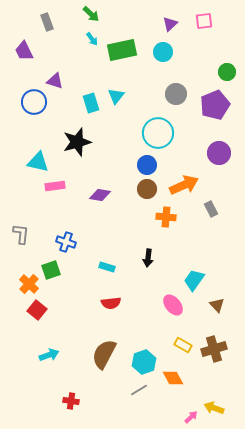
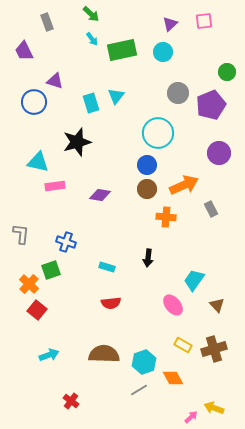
gray circle at (176, 94): moved 2 px right, 1 px up
purple pentagon at (215, 105): moved 4 px left
brown semicircle at (104, 354): rotated 64 degrees clockwise
red cross at (71, 401): rotated 28 degrees clockwise
